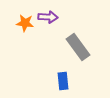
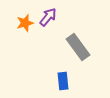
purple arrow: rotated 54 degrees counterclockwise
orange star: rotated 24 degrees counterclockwise
